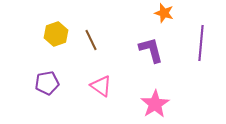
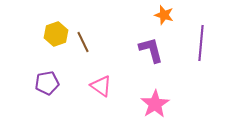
orange star: moved 2 px down
brown line: moved 8 px left, 2 px down
